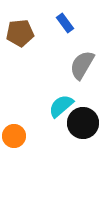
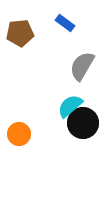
blue rectangle: rotated 18 degrees counterclockwise
gray semicircle: moved 1 px down
cyan semicircle: moved 9 px right
orange circle: moved 5 px right, 2 px up
